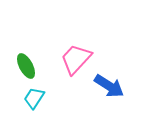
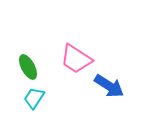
pink trapezoid: rotated 100 degrees counterclockwise
green ellipse: moved 2 px right, 1 px down
